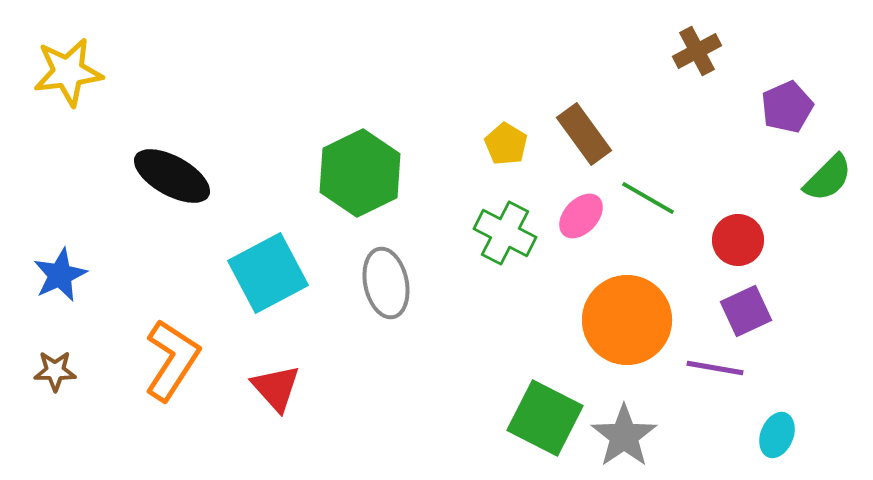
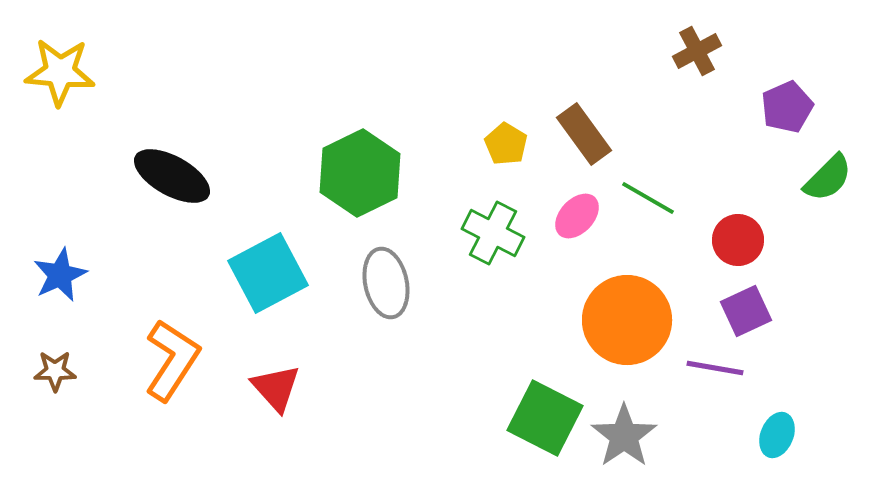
yellow star: moved 8 px left; rotated 12 degrees clockwise
pink ellipse: moved 4 px left
green cross: moved 12 px left
